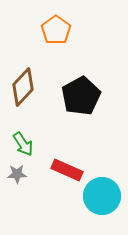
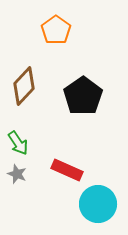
brown diamond: moved 1 px right, 1 px up
black pentagon: moved 2 px right; rotated 6 degrees counterclockwise
green arrow: moved 5 px left, 1 px up
gray star: rotated 24 degrees clockwise
cyan circle: moved 4 px left, 8 px down
